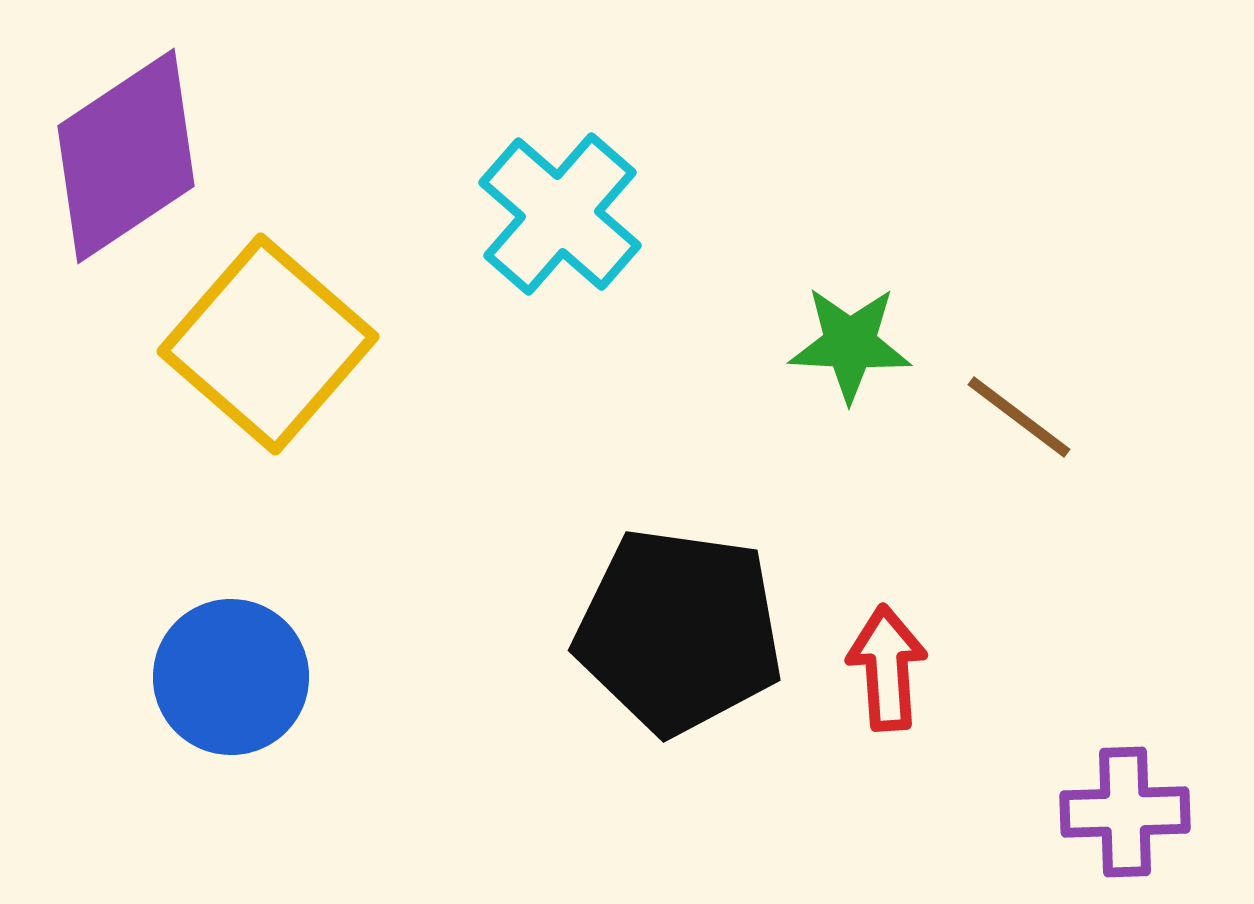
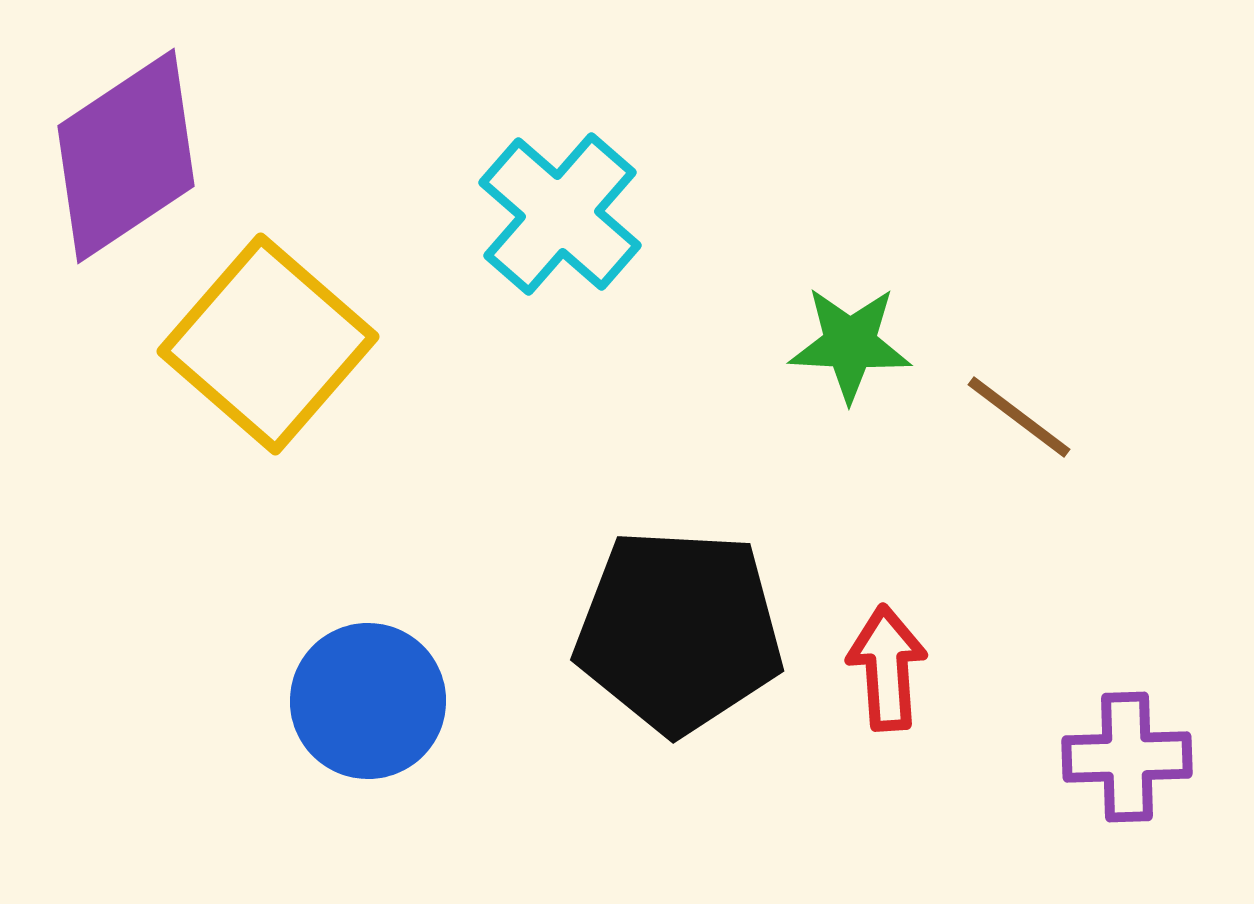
black pentagon: rotated 5 degrees counterclockwise
blue circle: moved 137 px right, 24 px down
purple cross: moved 2 px right, 55 px up
